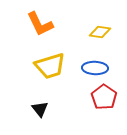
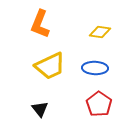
orange L-shape: rotated 48 degrees clockwise
yellow trapezoid: rotated 8 degrees counterclockwise
red pentagon: moved 5 px left, 7 px down
